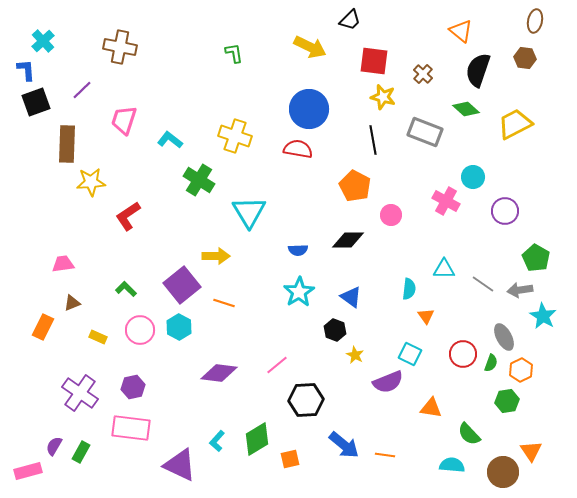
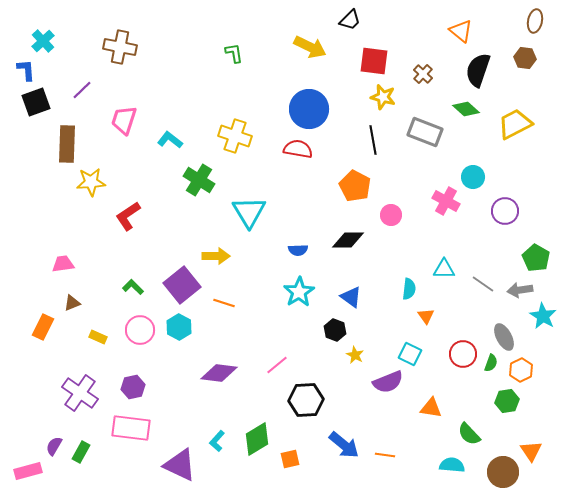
green L-shape at (126, 289): moved 7 px right, 2 px up
